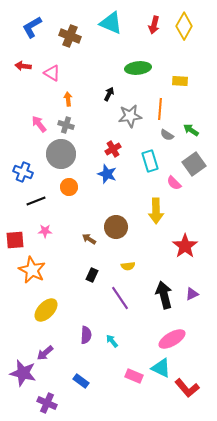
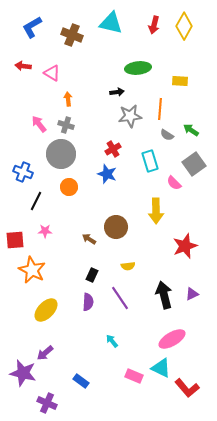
cyan triangle at (111, 23): rotated 10 degrees counterclockwise
brown cross at (70, 36): moved 2 px right, 1 px up
black arrow at (109, 94): moved 8 px right, 2 px up; rotated 56 degrees clockwise
black line at (36, 201): rotated 42 degrees counterclockwise
red star at (185, 246): rotated 15 degrees clockwise
purple semicircle at (86, 335): moved 2 px right, 33 px up
